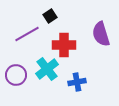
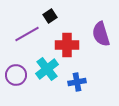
red cross: moved 3 px right
